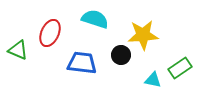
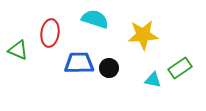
red ellipse: rotated 16 degrees counterclockwise
black circle: moved 12 px left, 13 px down
blue trapezoid: moved 3 px left; rotated 8 degrees counterclockwise
